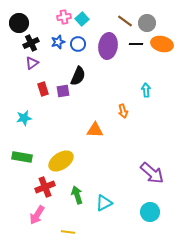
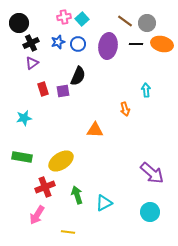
orange arrow: moved 2 px right, 2 px up
